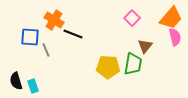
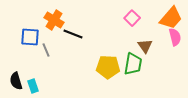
brown triangle: rotated 14 degrees counterclockwise
